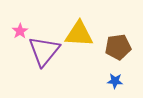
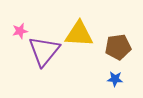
pink star: rotated 21 degrees clockwise
blue star: moved 2 px up
